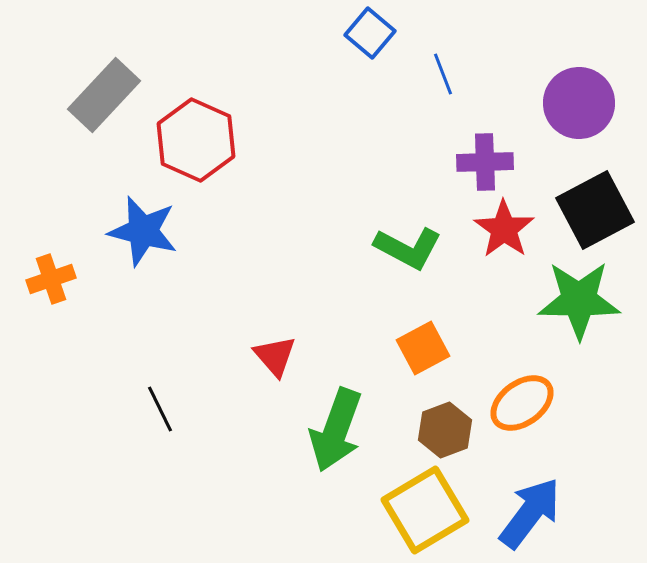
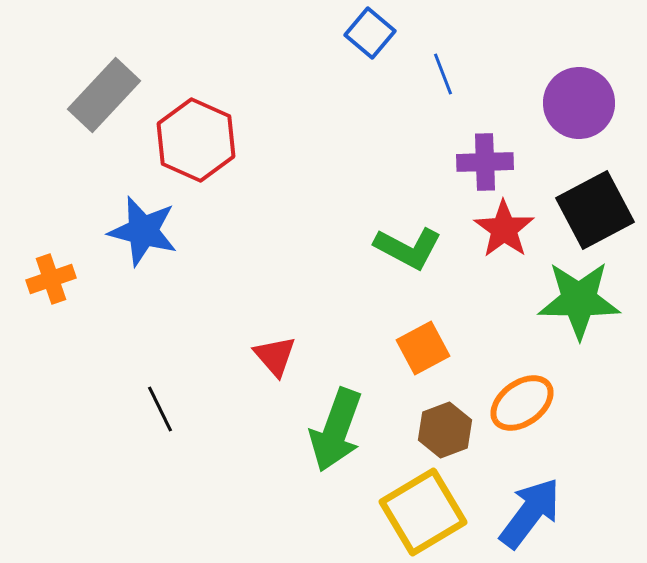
yellow square: moved 2 px left, 2 px down
